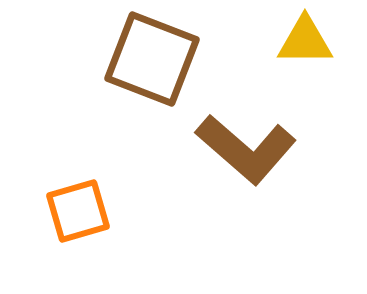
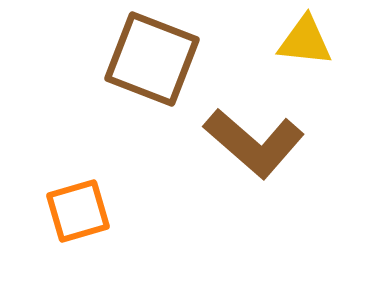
yellow triangle: rotated 6 degrees clockwise
brown L-shape: moved 8 px right, 6 px up
